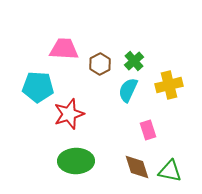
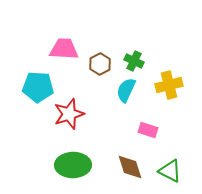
green cross: rotated 24 degrees counterclockwise
cyan semicircle: moved 2 px left
pink rectangle: rotated 54 degrees counterclockwise
green ellipse: moved 3 px left, 4 px down
brown diamond: moved 7 px left
green triangle: rotated 15 degrees clockwise
